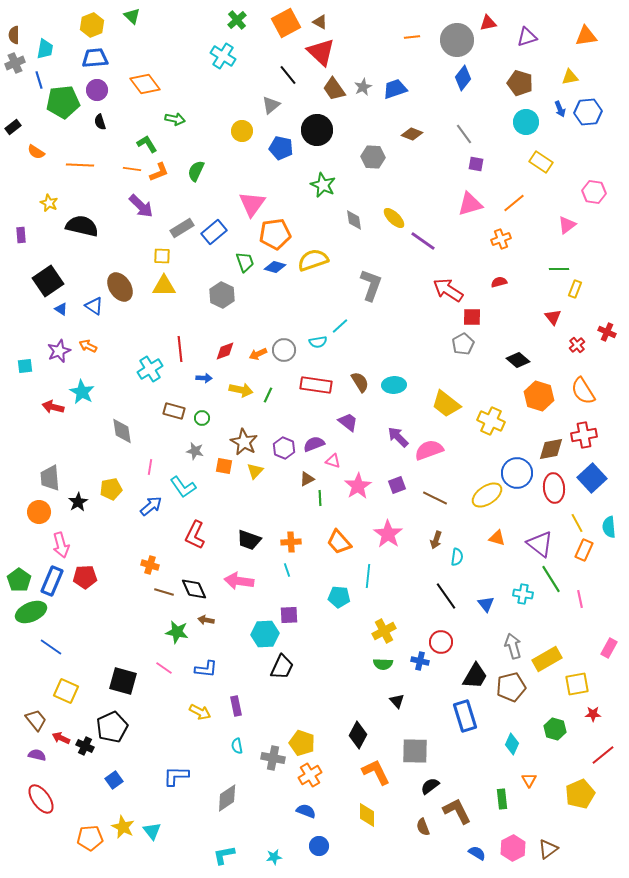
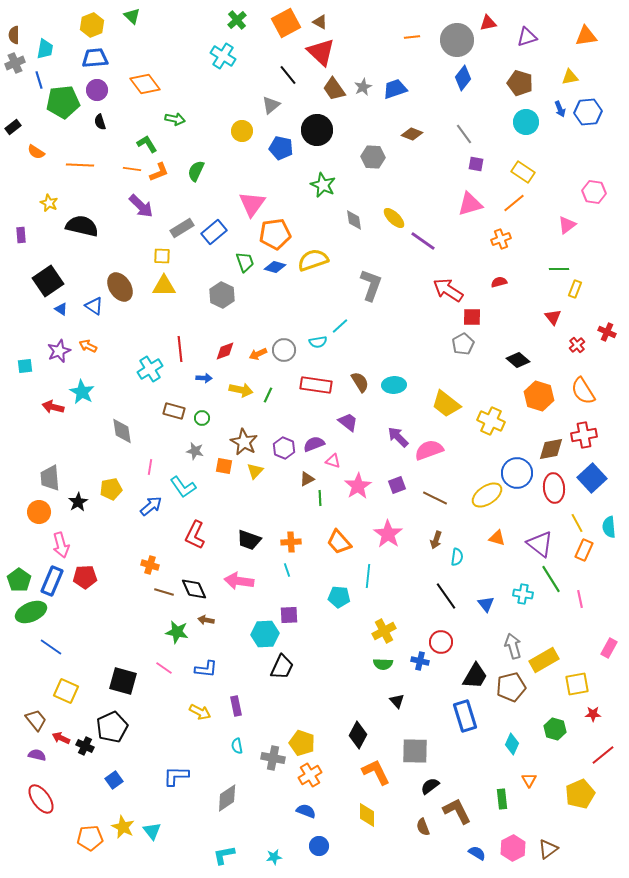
yellow rectangle at (541, 162): moved 18 px left, 10 px down
yellow rectangle at (547, 659): moved 3 px left, 1 px down
